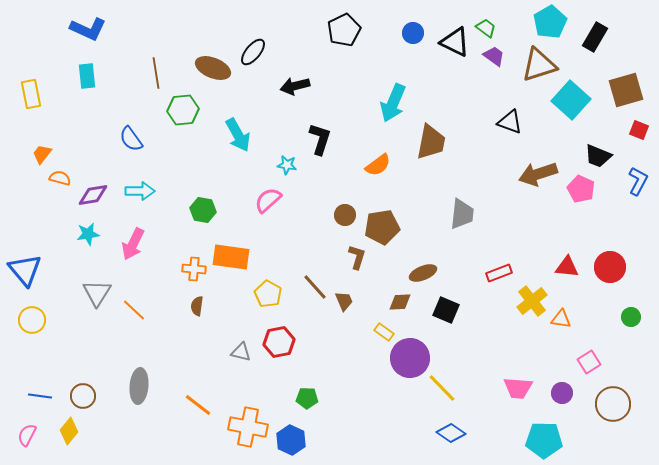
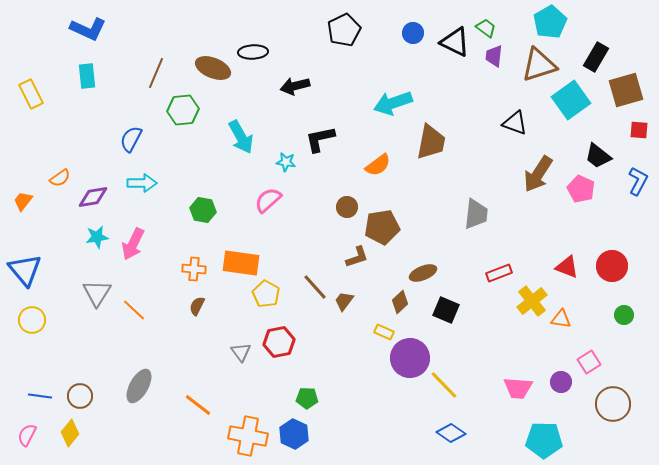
black rectangle at (595, 37): moved 1 px right, 20 px down
black ellipse at (253, 52): rotated 48 degrees clockwise
purple trapezoid at (494, 56): rotated 120 degrees counterclockwise
brown line at (156, 73): rotated 32 degrees clockwise
yellow rectangle at (31, 94): rotated 16 degrees counterclockwise
cyan square at (571, 100): rotated 12 degrees clockwise
cyan arrow at (393, 103): rotated 48 degrees clockwise
black triangle at (510, 122): moved 5 px right, 1 px down
red square at (639, 130): rotated 18 degrees counterclockwise
cyan arrow at (238, 135): moved 3 px right, 2 px down
blue semicircle at (131, 139): rotated 64 degrees clockwise
black L-shape at (320, 139): rotated 120 degrees counterclockwise
orange trapezoid at (42, 154): moved 19 px left, 47 px down
black trapezoid at (598, 156): rotated 16 degrees clockwise
cyan star at (287, 165): moved 1 px left, 3 px up
brown arrow at (538, 174): rotated 39 degrees counterclockwise
orange semicircle at (60, 178): rotated 130 degrees clockwise
cyan arrow at (140, 191): moved 2 px right, 8 px up
purple diamond at (93, 195): moved 2 px down
gray trapezoid at (462, 214): moved 14 px right
brown circle at (345, 215): moved 2 px right, 8 px up
cyan star at (88, 234): moved 9 px right, 3 px down
orange rectangle at (231, 257): moved 10 px right, 6 px down
brown L-shape at (357, 257): rotated 55 degrees clockwise
red triangle at (567, 267): rotated 15 degrees clockwise
red circle at (610, 267): moved 2 px right, 1 px up
yellow pentagon at (268, 294): moved 2 px left
brown trapezoid at (344, 301): rotated 120 degrees counterclockwise
brown diamond at (400, 302): rotated 40 degrees counterclockwise
brown semicircle at (197, 306): rotated 18 degrees clockwise
green circle at (631, 317): moved 7 px left, 2 px up
yellow rectangle at (384, 332): rotated 12 degrees counterclockwise
gray triangle at (241, 352): rotated 40 degrees clockwise
gray ellipse at (139, 386): rotated 24 degrees clockwise
yellow line at (442, 388): moved 2 px right, 3 px up
purple circle at (562, 393): moved 1 px left, 11 px up
brown circle at (83, 396): moved 3 px left
orange cross at (248, 427): moved 9 px down
yellow diamond at (69, 431): moved 1 px right, 2 px down
blue hexagon at (291, 440): moved 3 px right, 6 px up
